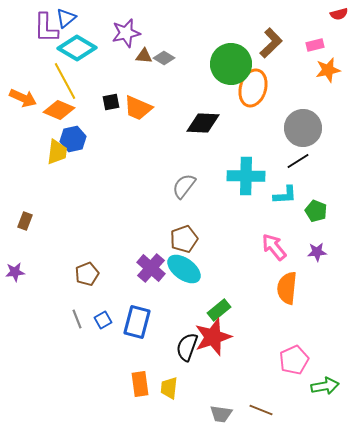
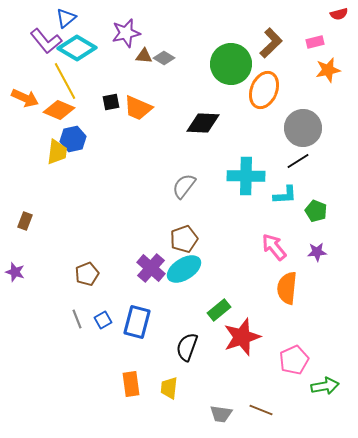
purple L-shape at (46, 28): moved 13 px down; rotated 40 degrees counterclockwise
pink rectangle at (315, 45): moved 3 px up
orange ellipse at (253, 88): moved 11 px right, 2 px down; rotated 6 degrees clockwise
orange arrow at (23, 98): moved 2 px right
cyan ellipse at (184, 269): rotated 68 degrees counterclockwise
purple star at (15, 272): rotated 24 degrees clockwise
red star at (213, 337): moved 29 px right
orange rectangle at (140, 384): moved 9 px left
